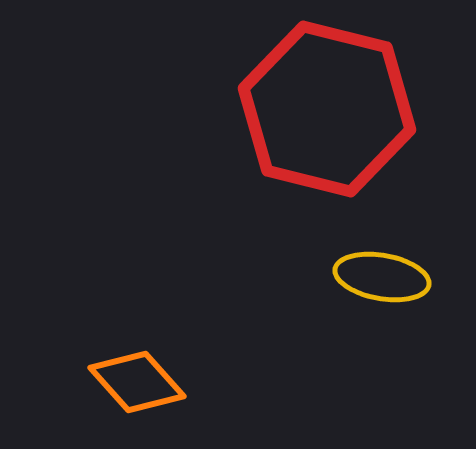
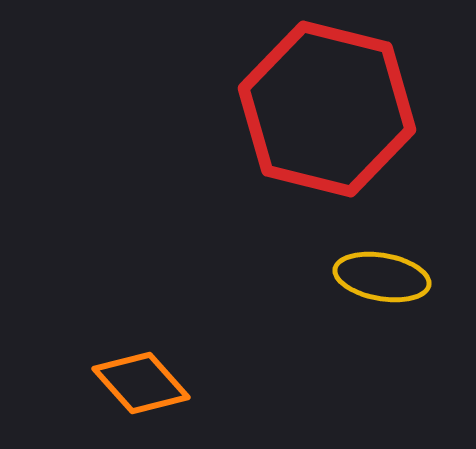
orange diamond: moved 4 px right, 1 px down
